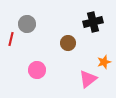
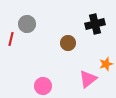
black cross: moved 2 px right, 2 px down
orange star: moved 2 px right, 2 px down
pink circle: moved 6 px right, 16 px down
